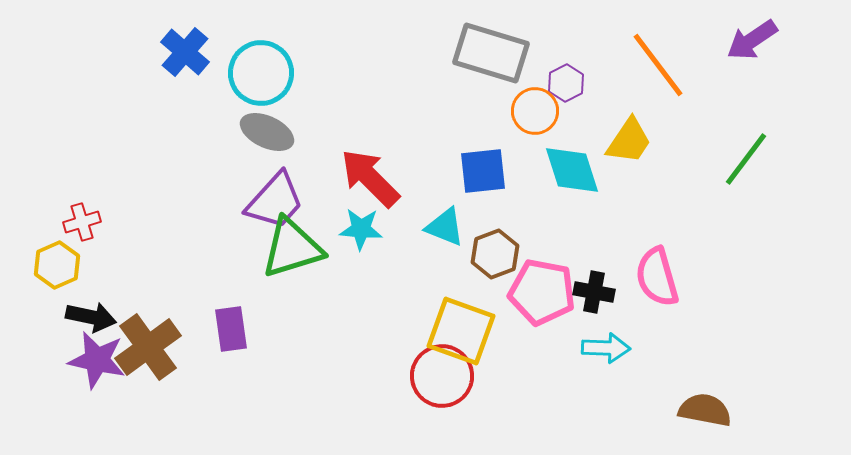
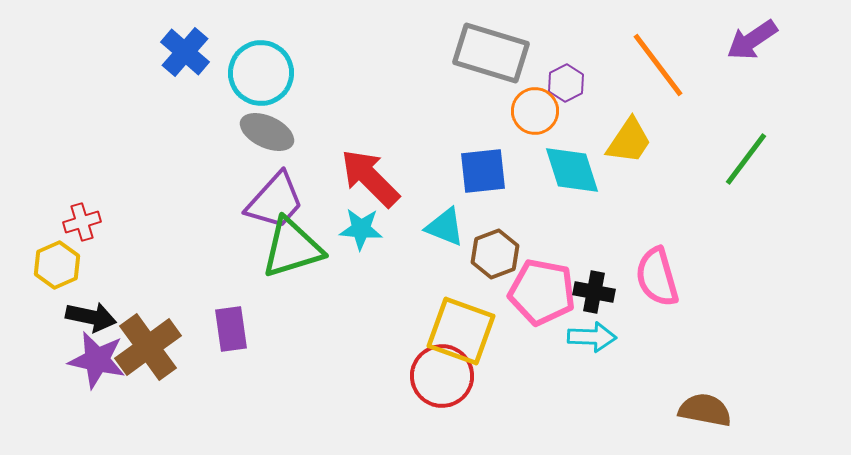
cyan arrow: moved 14 px left, 11 px up
